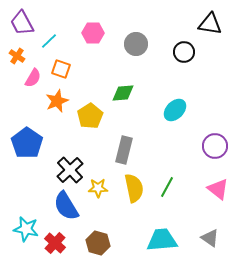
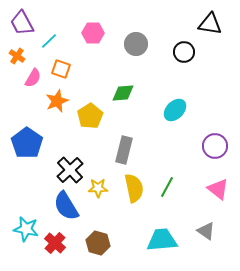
gray triangle: moved 4 px left, 7 px up
